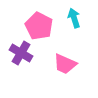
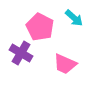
cyan arrow: rotated 150 degrees clockwise
pink pentagon: moved 1 px right, 1 px down
